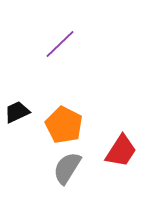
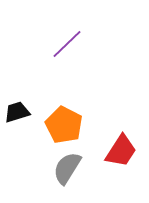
purple line: moved 7 px right
black trapezoid: rotated 8 degrees clockwise
